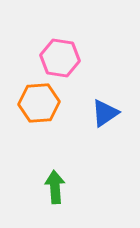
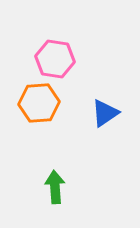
pink hexagon: moved 5 px left, 1 px down
